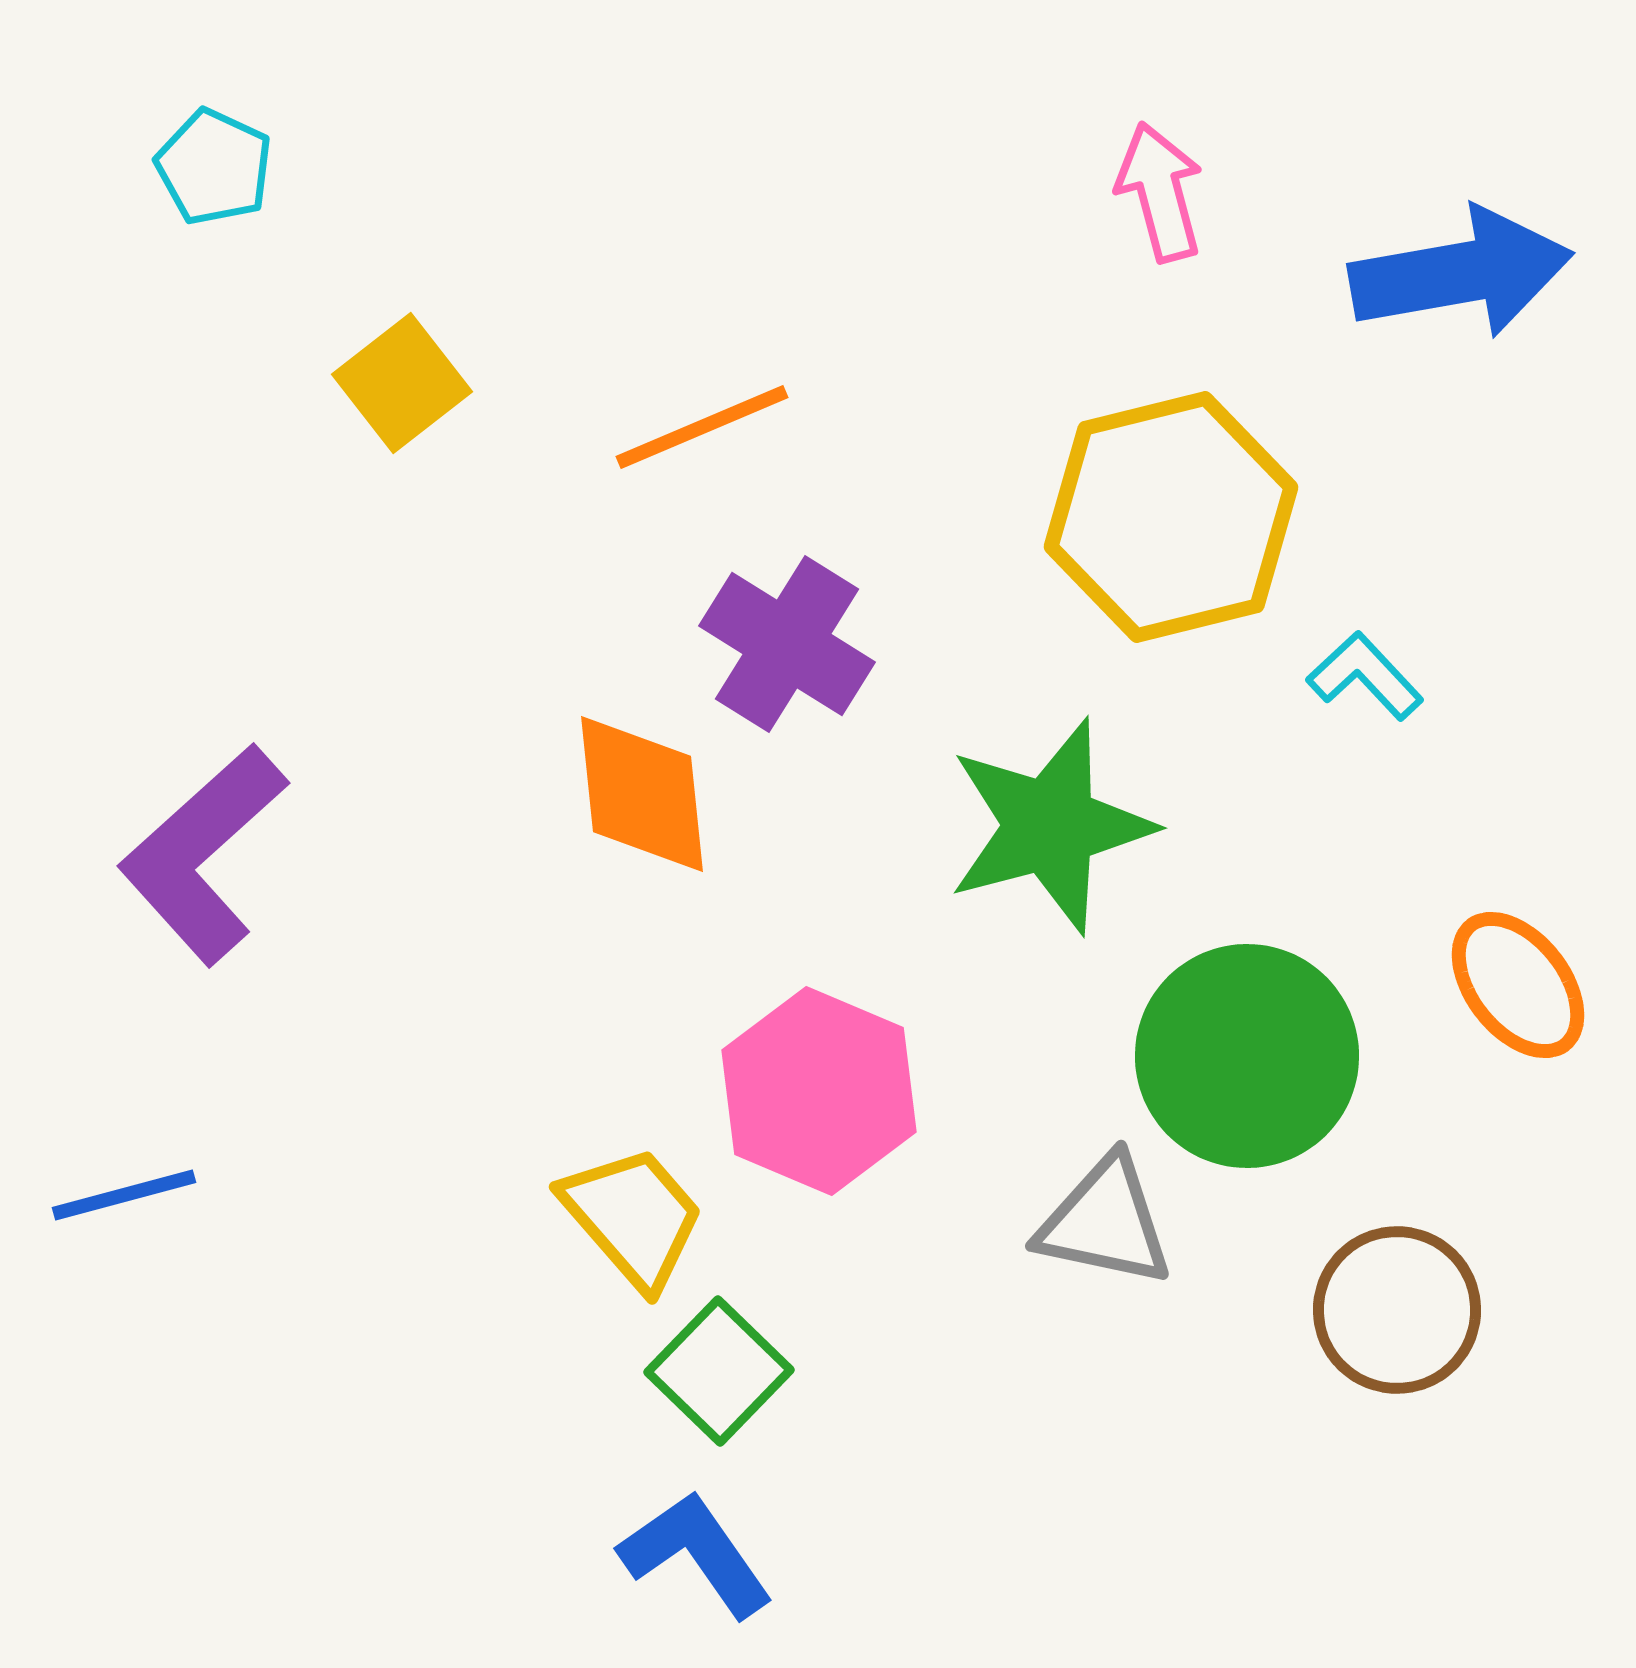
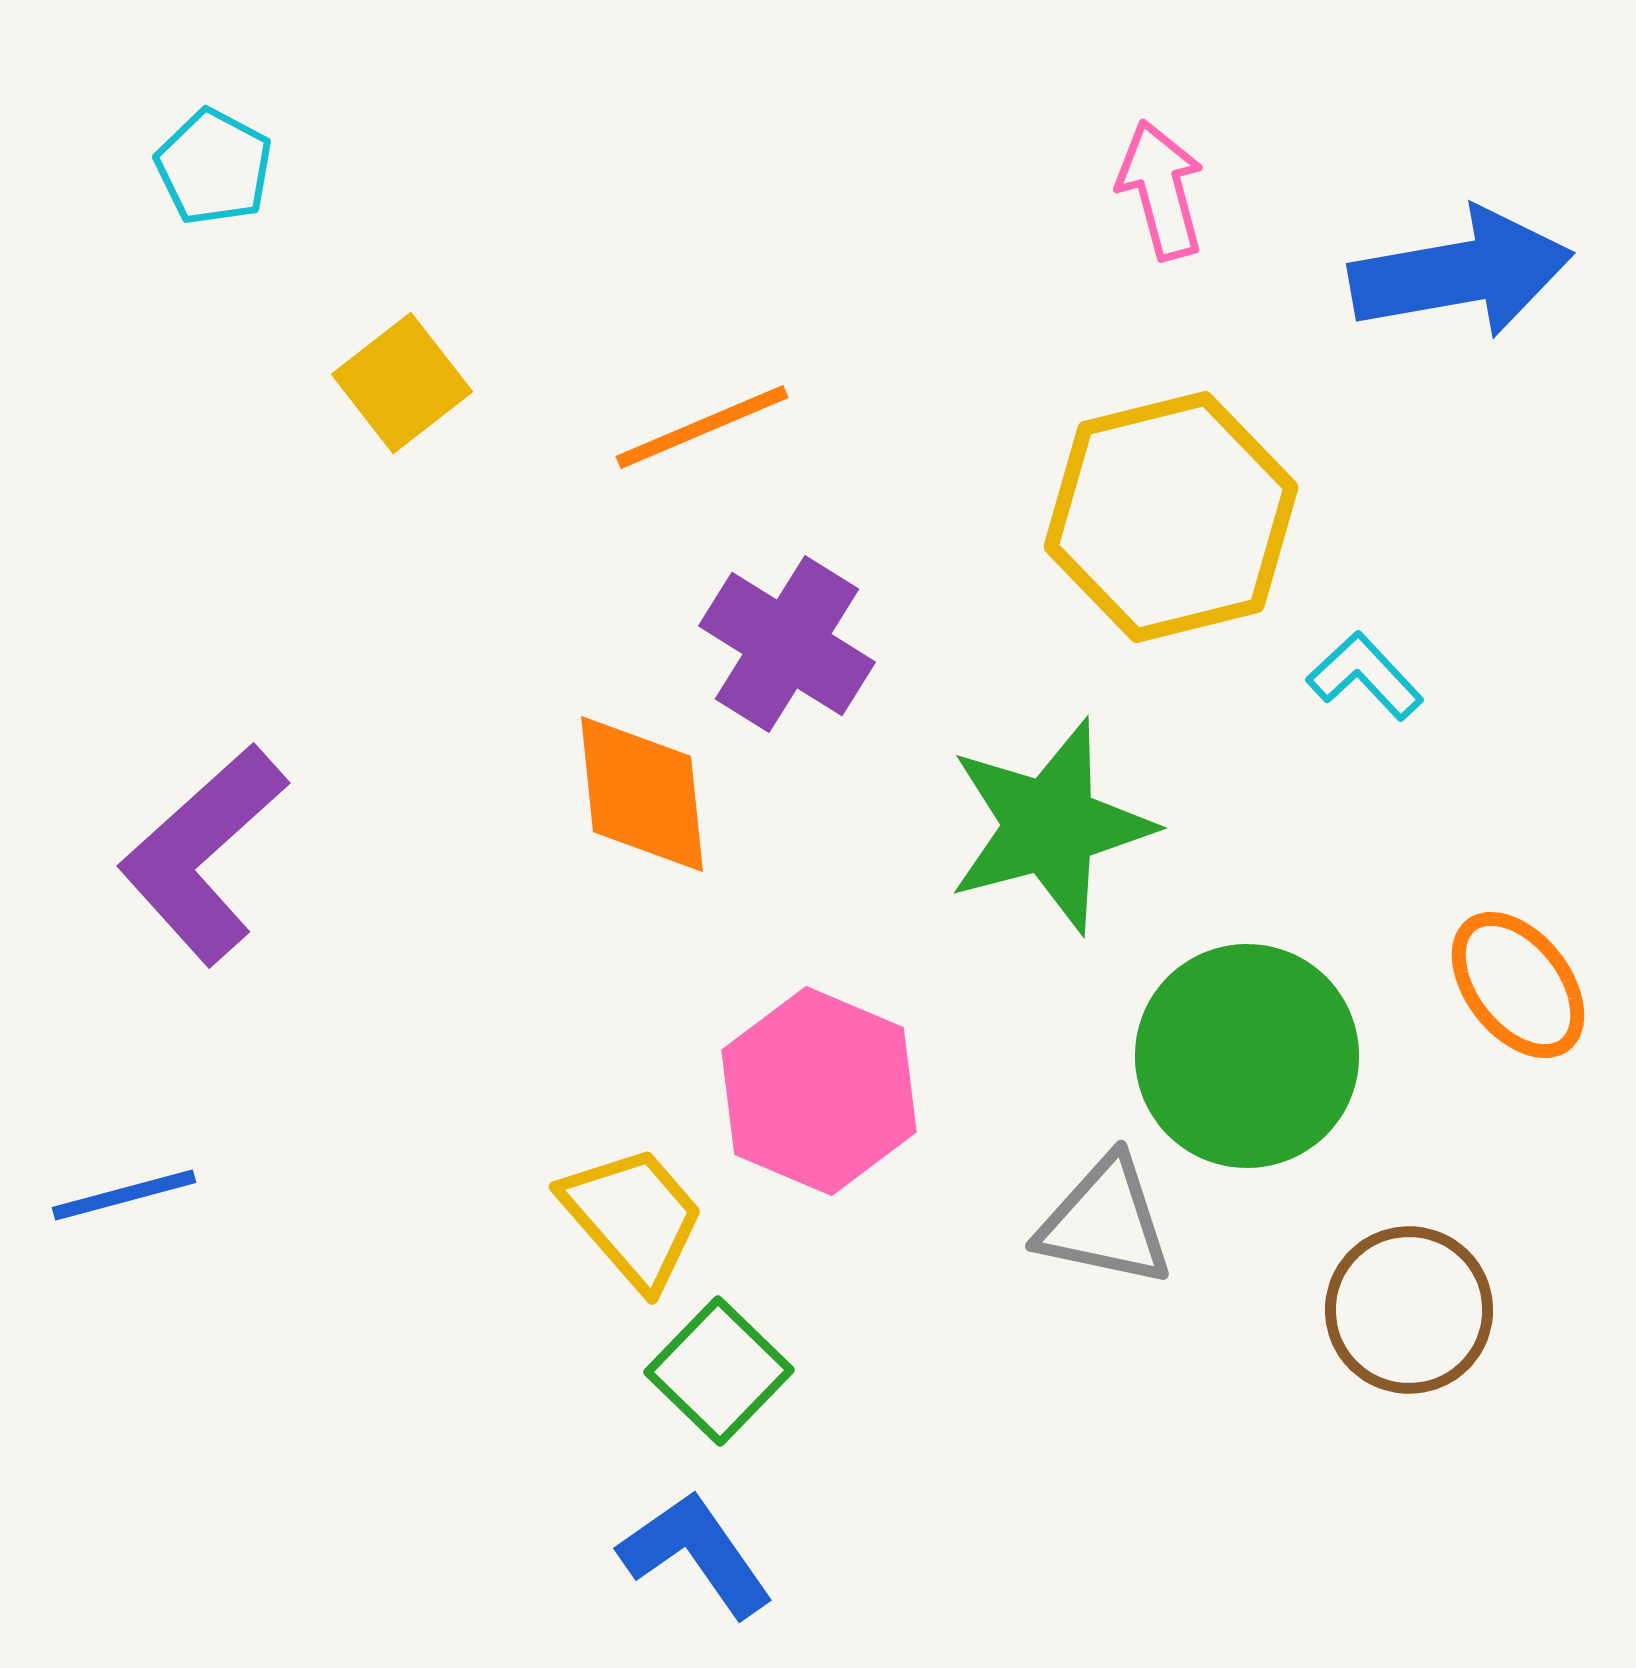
cyan pentagon: rotated 3 degrees clockwise
pink arrow: moved 1 px right, 2 px up
brown circle: moved 12 px right
